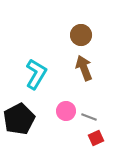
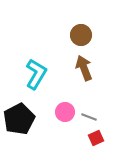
pink circle: moved 1 px left, 1 px down
